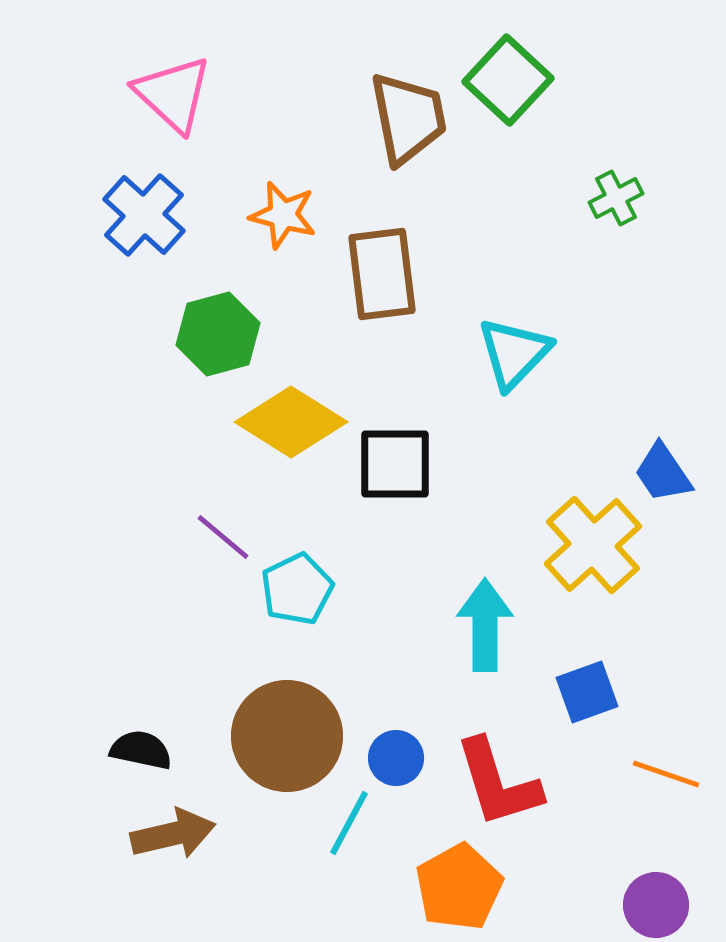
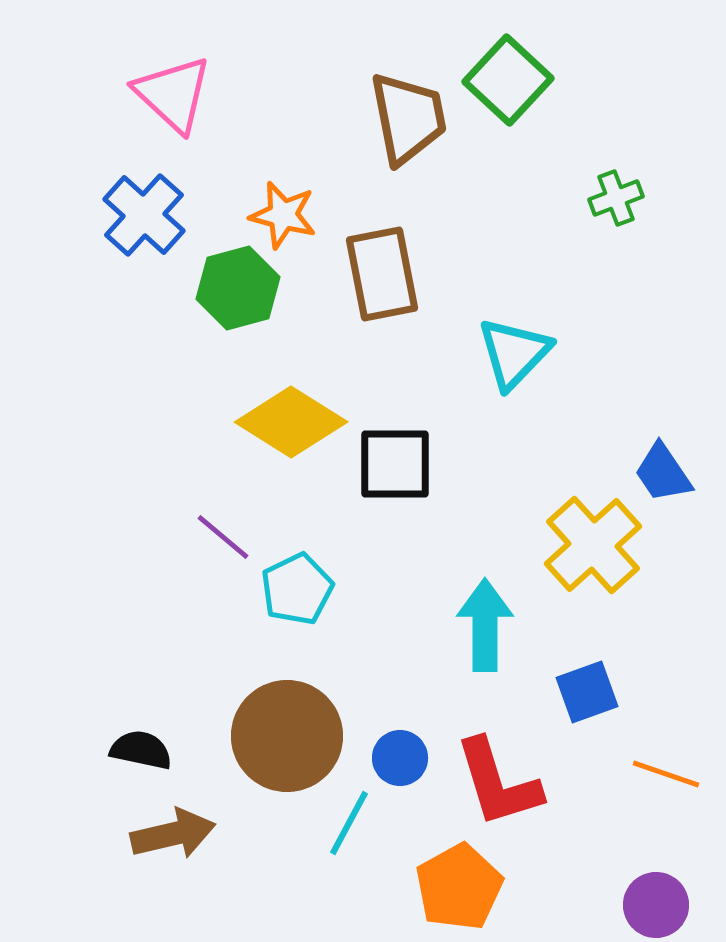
green cross: rotated 6 degrees clockwise
brown rectangle: rotated 4 degrees counterclockwise
green hexagon: moved 20 px right, 46 px up
blue circle: moved 4 px right
